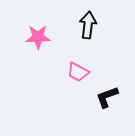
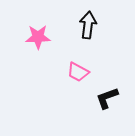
black L-shape: moved 1 px down
